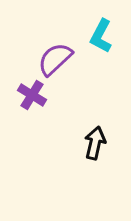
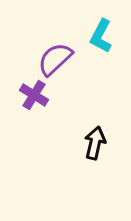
purple cross: moved 2 px right
